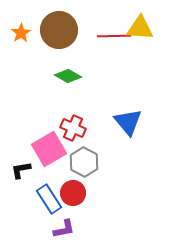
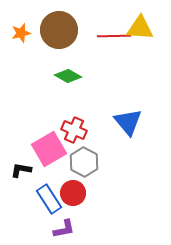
orange star: rotated 18 degrees clockwise
red cross: moved 1 px right, 2 px down
black L-shape: rotated 20 degrees clockwise
